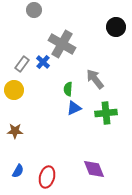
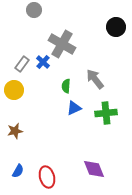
green semicircle: moved 2 px left, 3 px up
brown star: rotated 14 degrees counterclockwise
red ellipse: rotated 30 degrees counterclockwise
